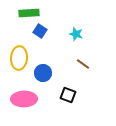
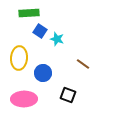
cyan star: moved 19 px left, 5 px down
